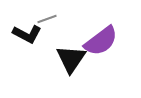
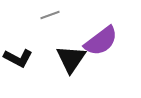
gray line: moved 3 px right, 4 px up
black L-shape: moved 9 px left, 24 px down
